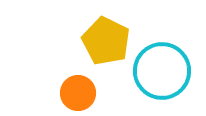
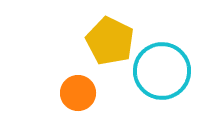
yellow pentagon: moved 4 px right
